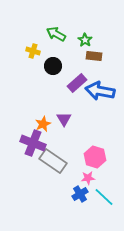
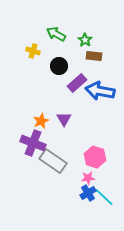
black circle: moved 6 px right
orange star: moved 2 px left, 3 px up
blue cross: moved 8 px right, 1 px up
